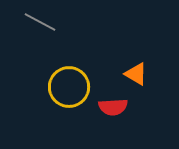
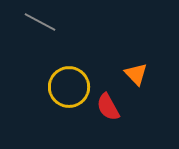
orange triangle: rotated 15 degrees clockwise
red semicircle: moved 5 px left; rotated 64 degrees clockwise
